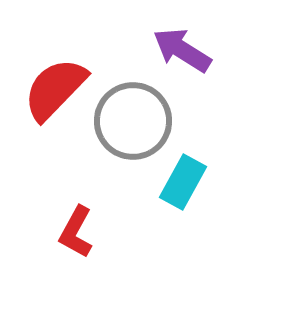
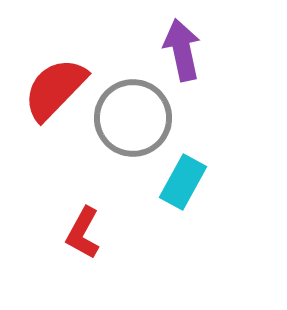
purple arrow: rotated 46 degrees clockwise
gray circle: moved 3 px up
red L-shape: moved 7 px right, 1 px down
